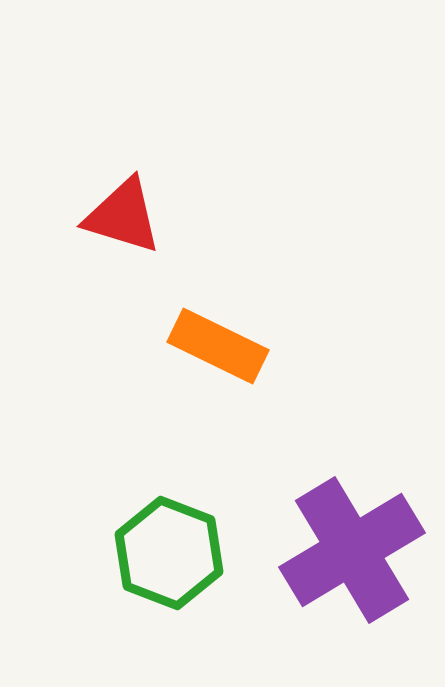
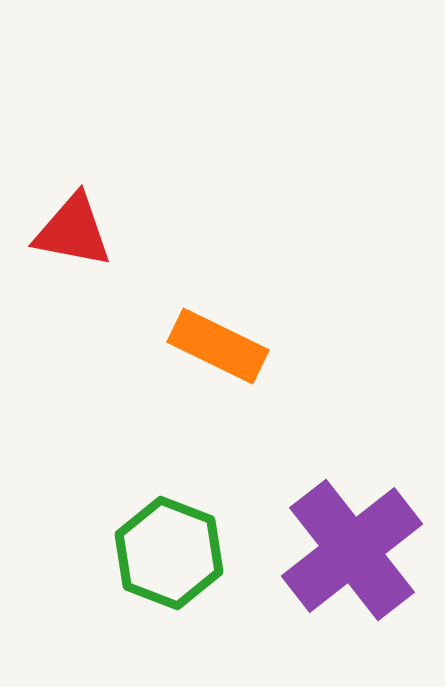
red triangle: moved 50 px left, 15 px down; rotated 6 degrees counterclockwise
purple cross: rotated 7 degrees counterclockwise
